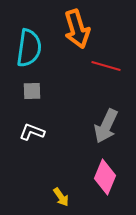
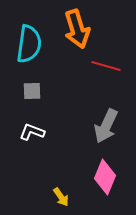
cyan semicircle: moved 4 px up
